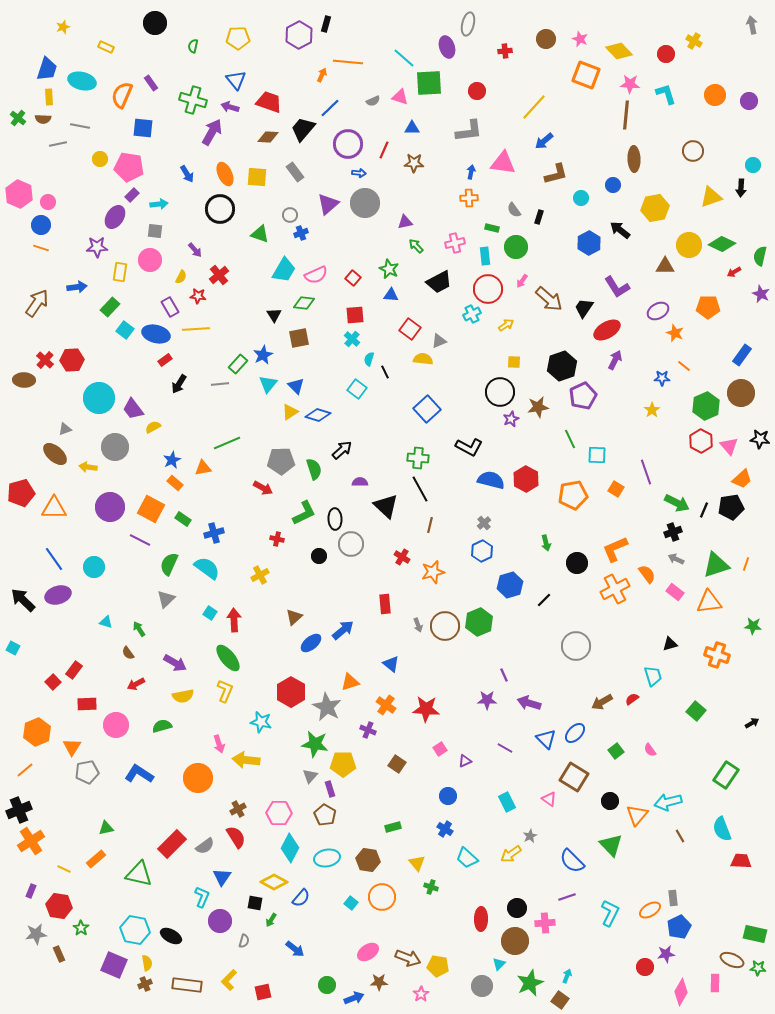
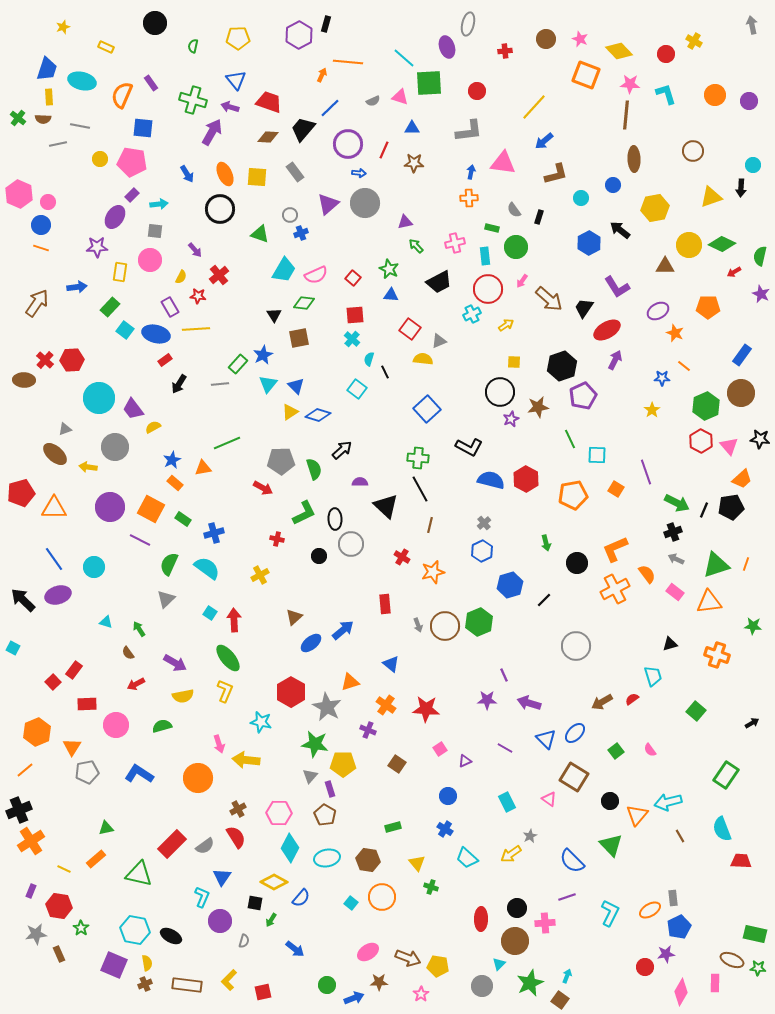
pink pentagon at (129, 167): moved 3 px right, 5 px up
